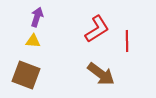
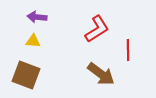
purple arrow: rotated 102 degrees counterclockwise
red line: moved 1 px right, 9 px down
